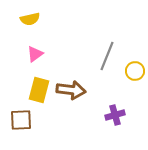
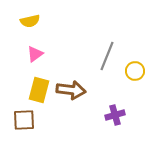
yellow semicircle: moved 2 px down
brown square: moved 3 px right
